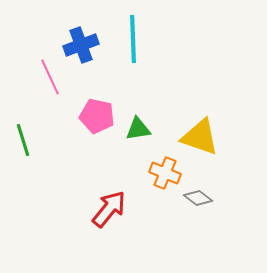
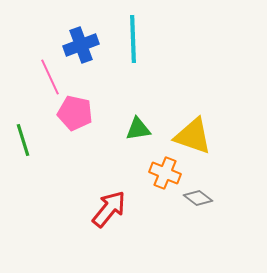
pink pentagon: moved 22 px left, 3 px up
yellow triangle: moved 7 px left, 1 px up
